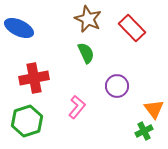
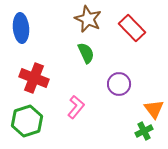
blue ellipse: moved 2 px right; rotated 60 degrees clockwise
red cross: rotated 32 degrees clockwise
purple circle: moved 2 px right, 2 px up
pink L-shape: moved 1 px left
